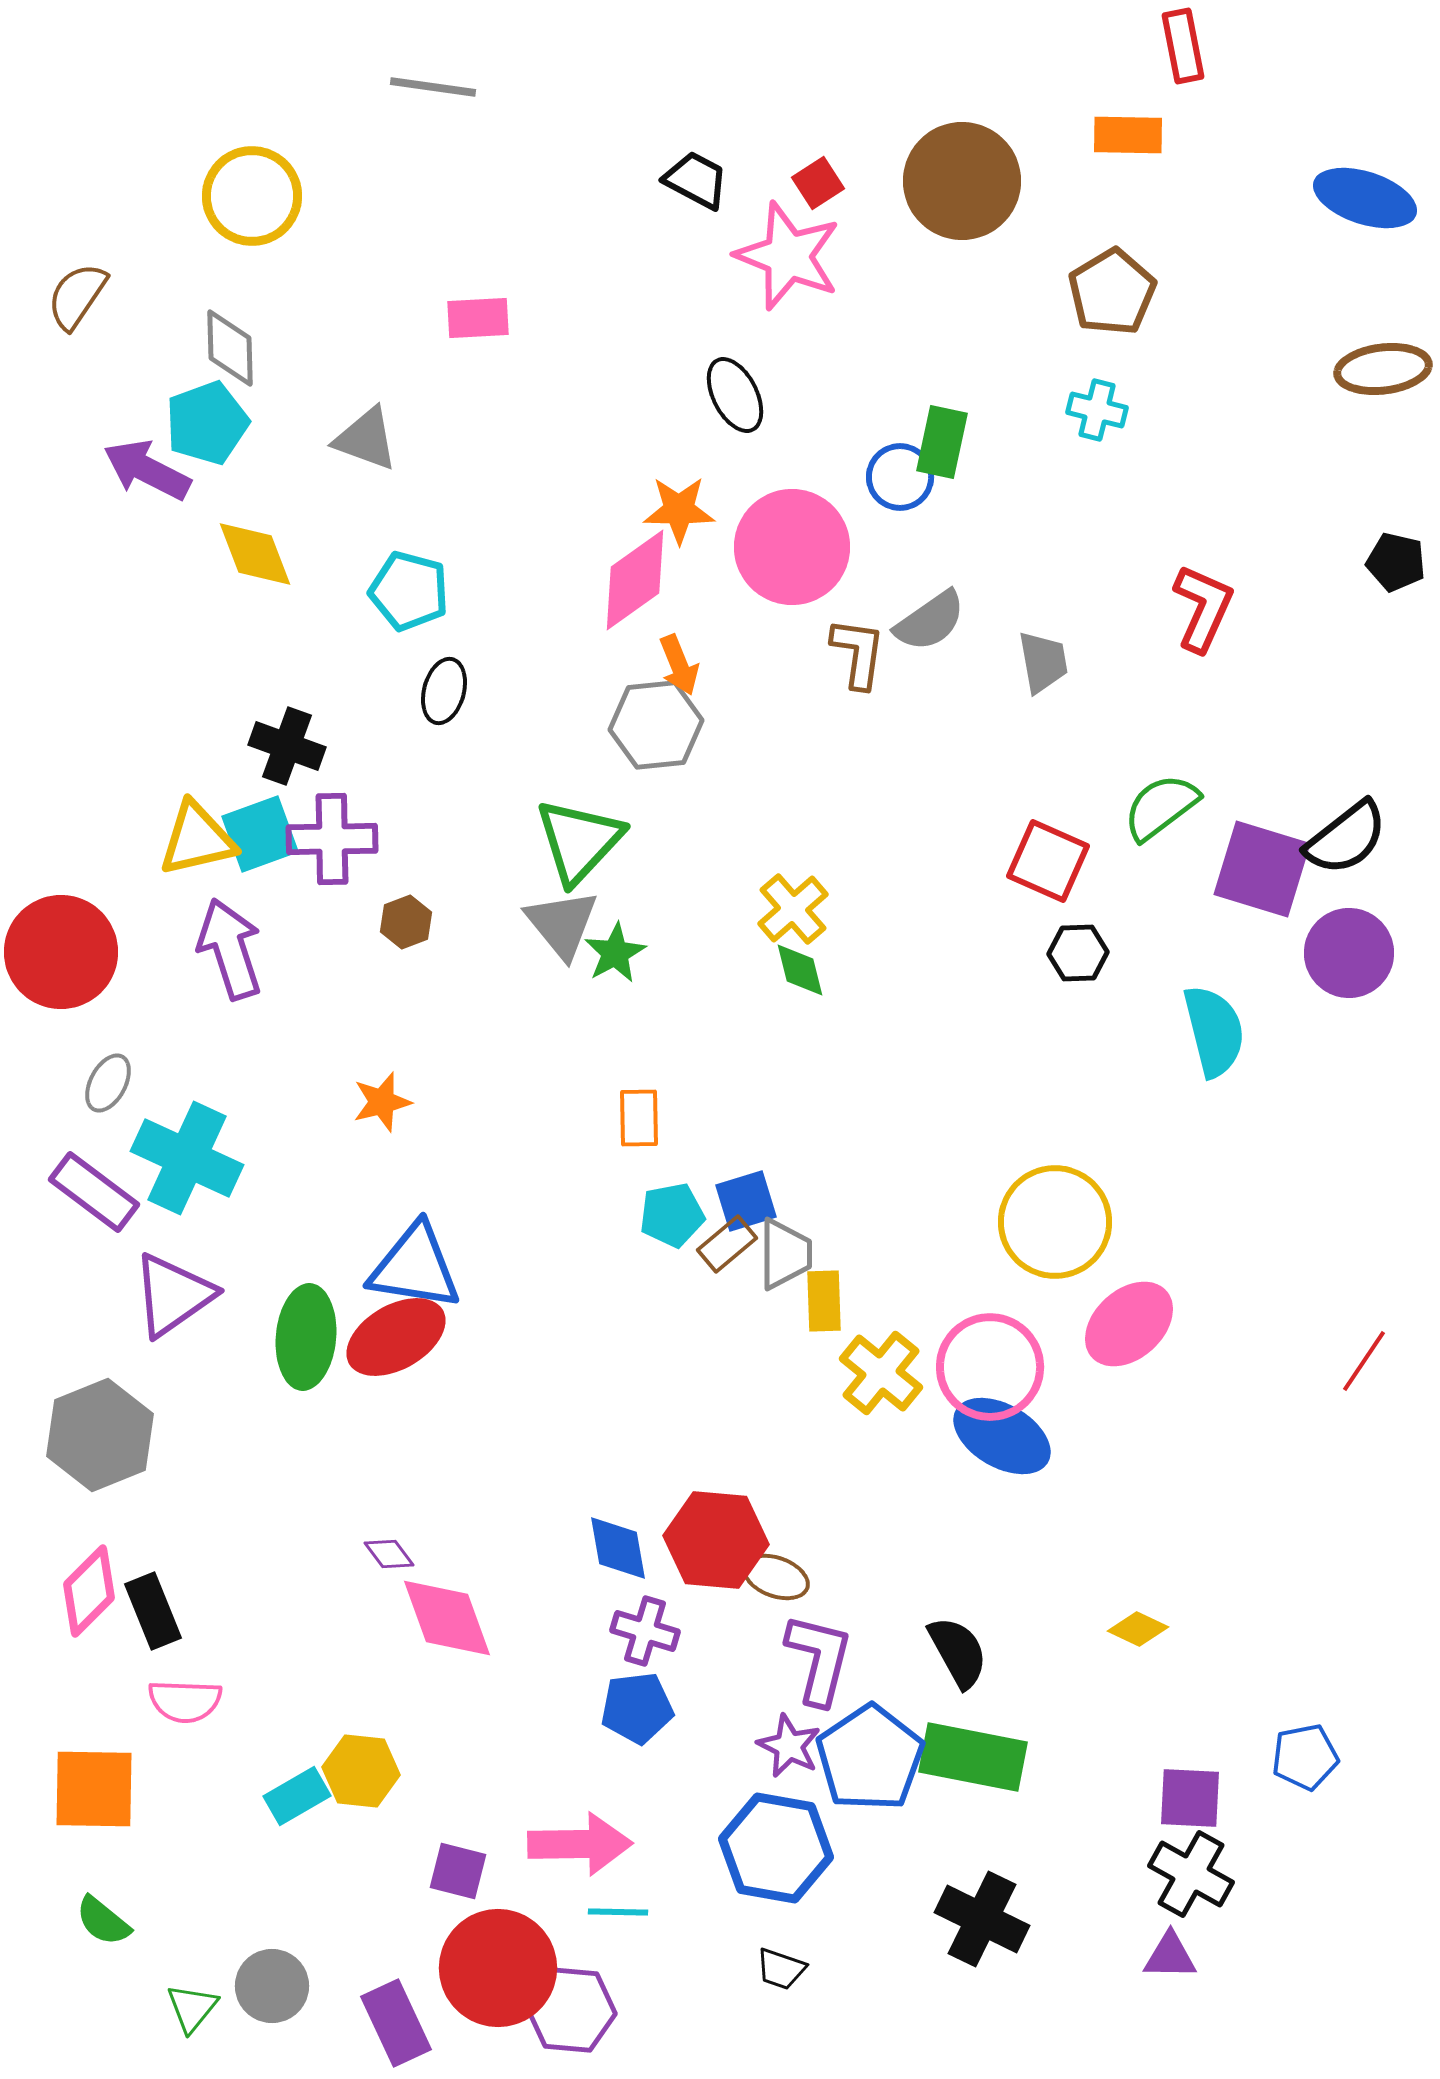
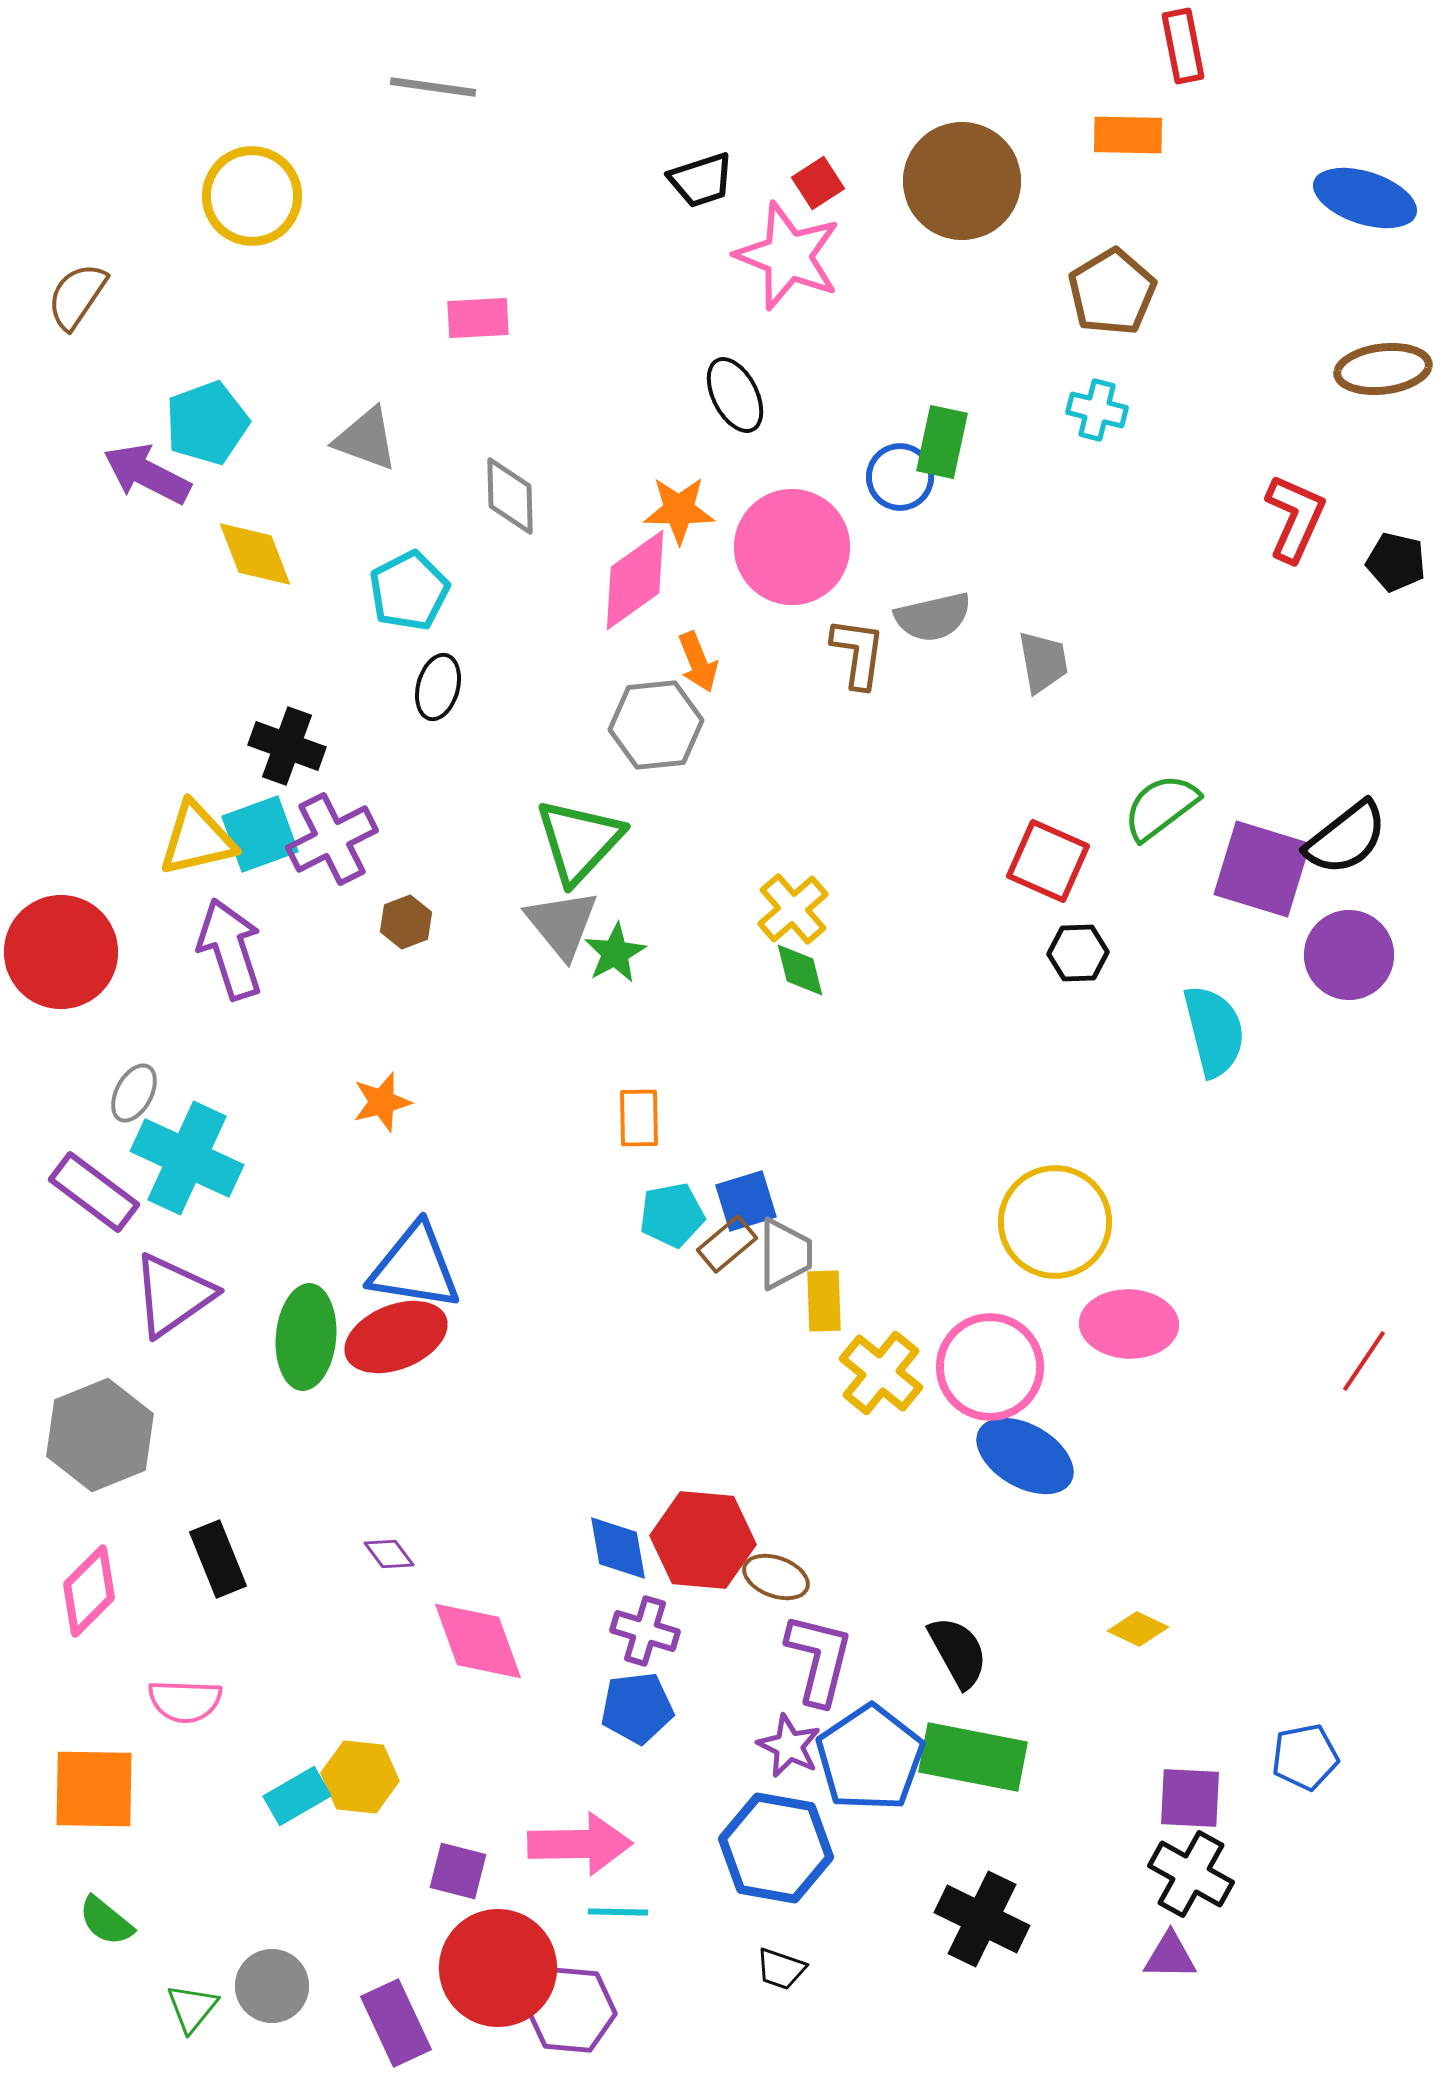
black trapezoid at (696, 180): moved 5 px right; rotated 134 degrees clockwise
gray diamond at (230, 348): moved 280 px right, 148 px down
purple arrow at (147, 470): moved 4 px down
cyan pentagon at (409, 591): rotated 30 degrees clockwise
red L-shape at (1203, 608): moved 92 px right, 90 px up
gray semicircle at (930, 621): moved 3 px right, 4 px up; rotated 22 degrees clockwise
orange arrow at (679, 665): moved 19 px right, 3 px up
black ellipse at (444, 691): moved 6 px left, 4 px up
purple cross at (332, 839): rotated 26 degrees counterclockwise
purple circle at (1349, 953): moved 2 px down
gray ellipse at (108, 1083): moved 26 px right, 10 px down
pink ellipse at (1129, 1324): rotated 44 degrees clockwise
red ellipse at (396, 1337): rotated 8 degrees clockwise
blue ellipse at (1002, 1436): moved 23 px right, 20 px down
red hexagon at (716, 1540): moved 13 px left
black rectangle at (153, 1611): moved 65 px right, 52 px up
pink diamond at (447, 1618): moved 31 px right, 23 px down
yellow hexagon at (361, 1771): moved 1 px left, 6 px down
green semicircle at (103, 1921): moved 3 px right
